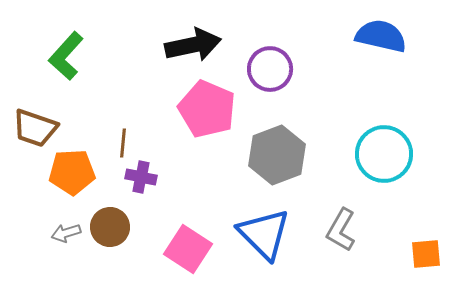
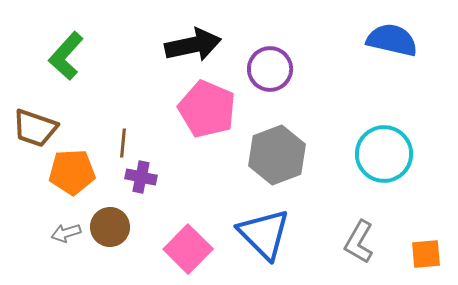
blue semicircle: moved 11 px right, 4 px down
gray L-shape: moved 18 px right, 12 px down
pink square: rotated 12 degrees clockwise
